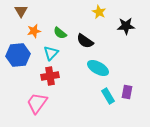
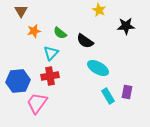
yellow star: moved 2 px up
blue hexagon: moved 26 px down
